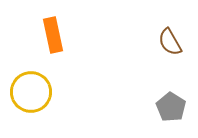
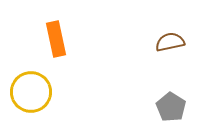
orange rectangle: moved 3 px right, 4 px down
brown semicircle: rotated 108 degrees clockwise
